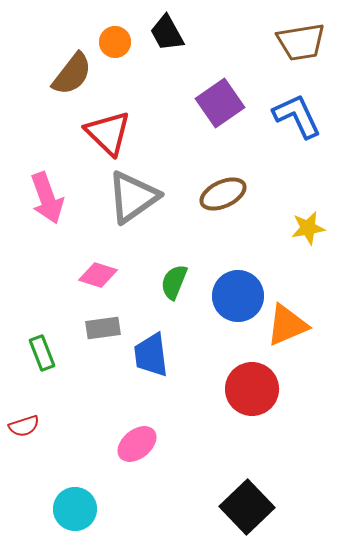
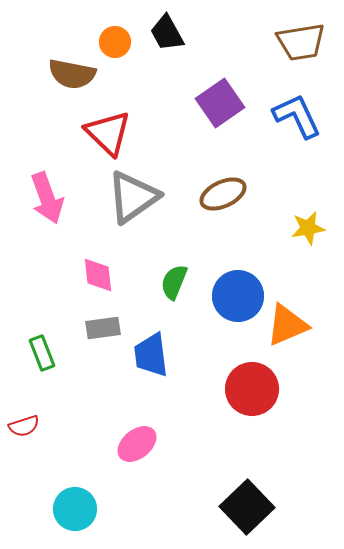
brown semicircle: rotated 63 degrees clockwise
pink diamond: rotated 66 degrees clockwise
